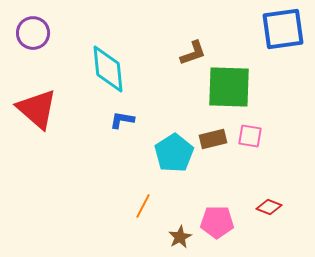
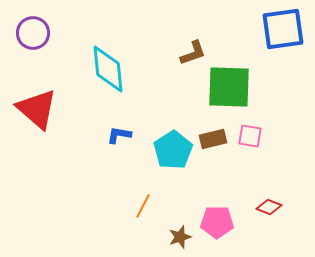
blue L-shape: moved 3 px left, 15 px down
cyan pentagon: moved 1 px left, 3 px up
brown star: rotated 10 degrees clockwise
